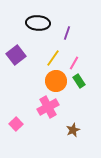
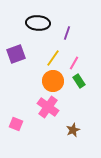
purple square: moved 1 px up; rotated 18 degrees clockwise
orange circle: moved 3 px left
pink cross: rotated 25 degrees counterclockwise
pink square: rotated 24 degrees counterclockwise
